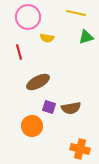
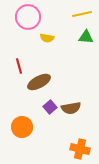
yellow line: moved 6 px right, 1 px down; rotated 24 degrees counterclockwise
green triangle: rotated 21 degrees clockwise
red line: moved 14 px down
brown ellipse: moved 1 px right
purple square: moved 1 px right; rotated 32 degrees clockwise
orange circle: moved 10 px left, 1 px down
